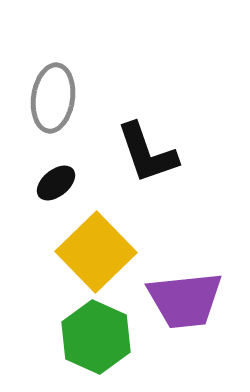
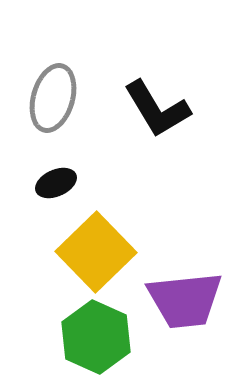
gray ellipse: rotated 8 degrees clockwise
black L-shape: moved 10 px right, 44 px up; rotated 12 degrees counterclockwise
black ellipse: rotated 15 degrees clockwise
